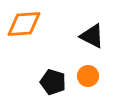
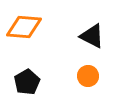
orange diamond: moved 3 px down; rotated 9 degrees clockwise
black pentagon: moved 26 px left; rotated 25 degrees clockwise
